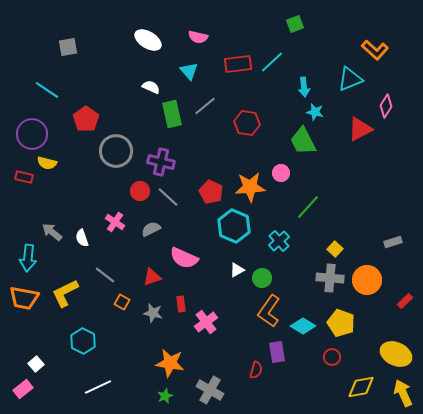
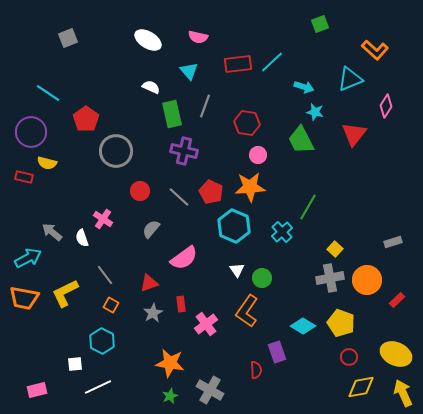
green square at (295, 24): moved 25 px right
gray square at (68, 47): moved 9 px up; rotated 12 degrees counterclockwise
cyan arrow at (304, 87): rotated 66 degrees counterclockwise
cyan line at (47, 90): moved 1 px right, 3 px down
gray line at (205, 106): rotated 30 degrees counterclockwise
red triangle at (360, 129): moved 6 px left, 5 px down; rotated 24 degrees counterclockwise
purple circle at (32, 134): moved 1 px left, 2 px up
green trapezoid at (303, 141): moved 2 px left, 1 px up
purple cross at (161, 162): moved 23 px right, 11 px up
pink circle at (281, 173): moved 23 px left, 18 px up
gray line at (168, 197): moved 11 px right
green line at (308, 207): rotated 12 degrees counterclockwise
pink cross at (115, 222): moved 12 px left, 3 px up
gray semicircle at (151, 229): rotated 24 degrees counterclockwise
cyan cross at (279, 241): moved 3 px right, 9 px up
cyan arrow at (28, 258): rotated 124 degrees counterclockwise
pink semicircle at (184, 258): rotated 60 degrees counterclockwise
white triangle at (237, 270): rotated 35 degrees counterclockwise
gray line at (105, 275): rotated 15 degrees clockwise
red triangle at (152, 277): moved 3 px left, 6 px down
gray cross at (330, 278): rotated 16 degrees counterclockwise
red rectangle at (405, 301): moved 8 px left, 1 px up
orange square at (122, 302): moved 11 px left, 3 px down
orange L-shape at (269, 311): moved 22 px left
gray star at (153, 313): rotated 30 degrees clockwise
pink cross at (206, 322): moved 2 px down
cyan hexagon at (83, 341): moved 19 px right
purple rectangle at (277, 352): rotated 10 degrees counterclockwise
red circle at (332, 357): moved 17 px right
white square at (36, 364): moved 39 px right; rotated 35 degrees clockwise
red semicircle at (256, 370): rotated 18 degrees counterclockwise
pink rectangle at (23, 389): moved 14 px right, 1 px down; rotated 24 degrees clockwise
green star at (165, 396): moved 5 px right
